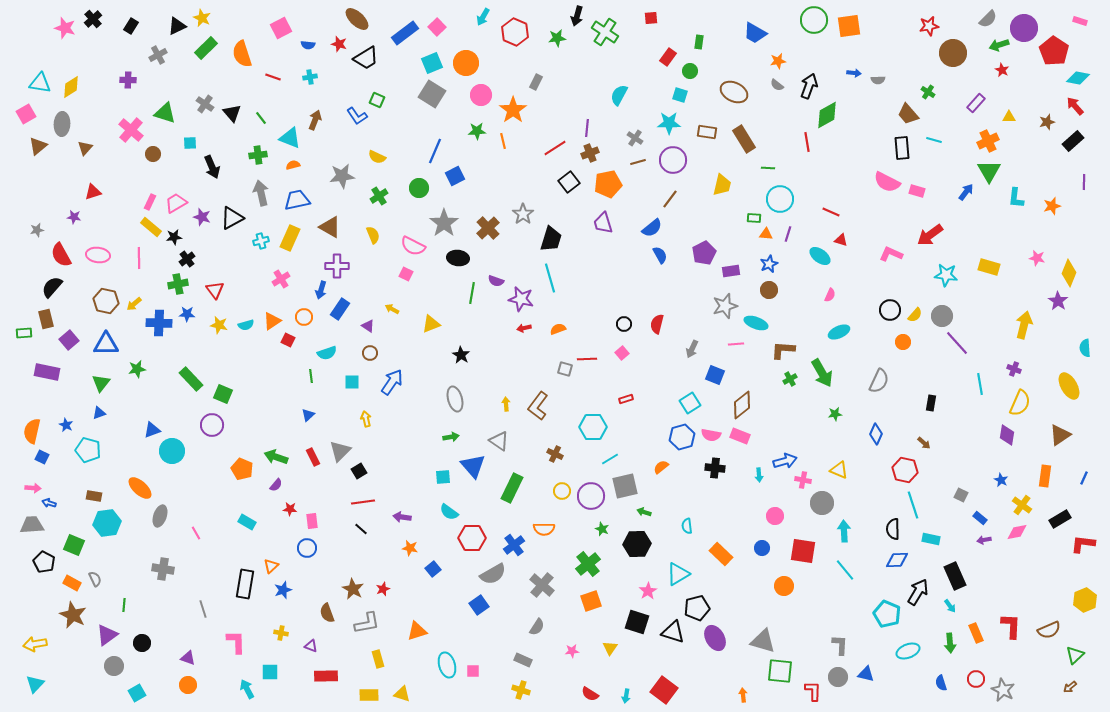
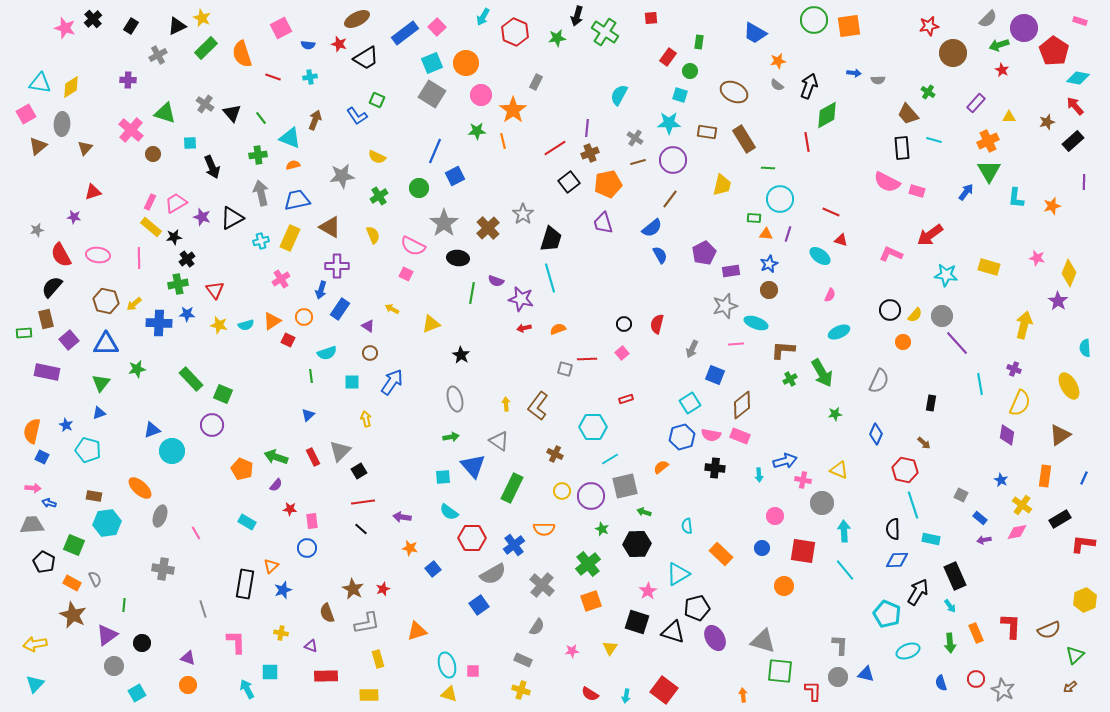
brown ellipse at (357, 19): rotated 70 degrees counterclockwise
yellow triangle at (402, 694): moved 47 px right
